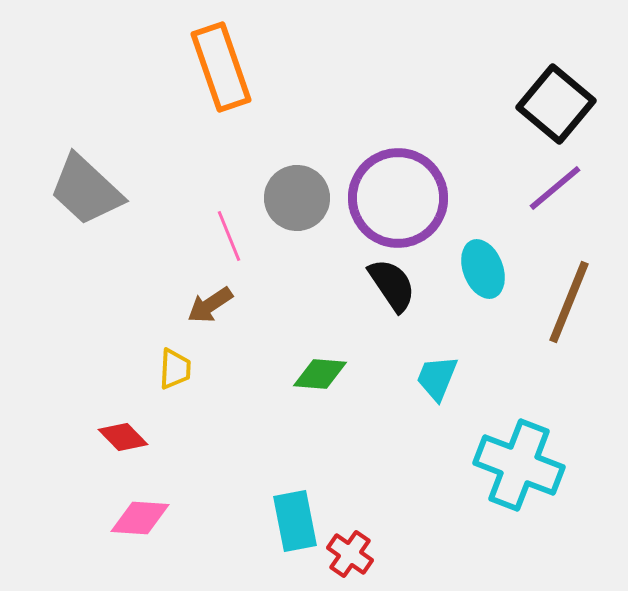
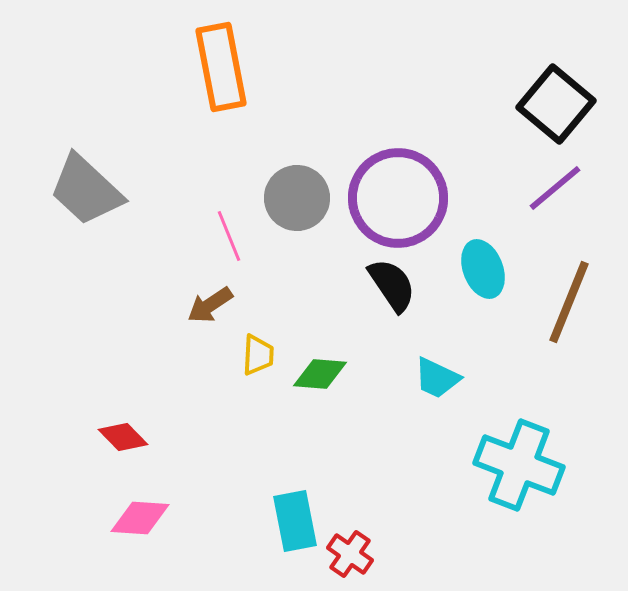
orange rectangle: rotated 8 degrees clockwise
yellow trapezoid: moved 83 px right, 14 px up
cyan trapezoid: rotated 87 degrees counterclockwise
